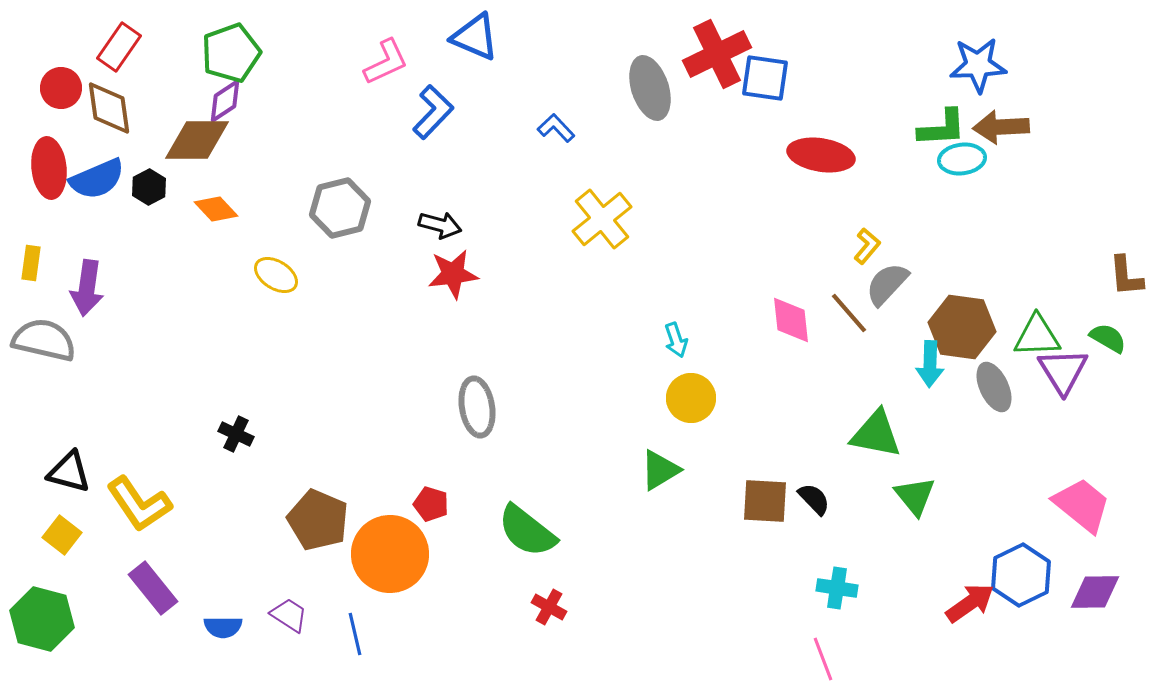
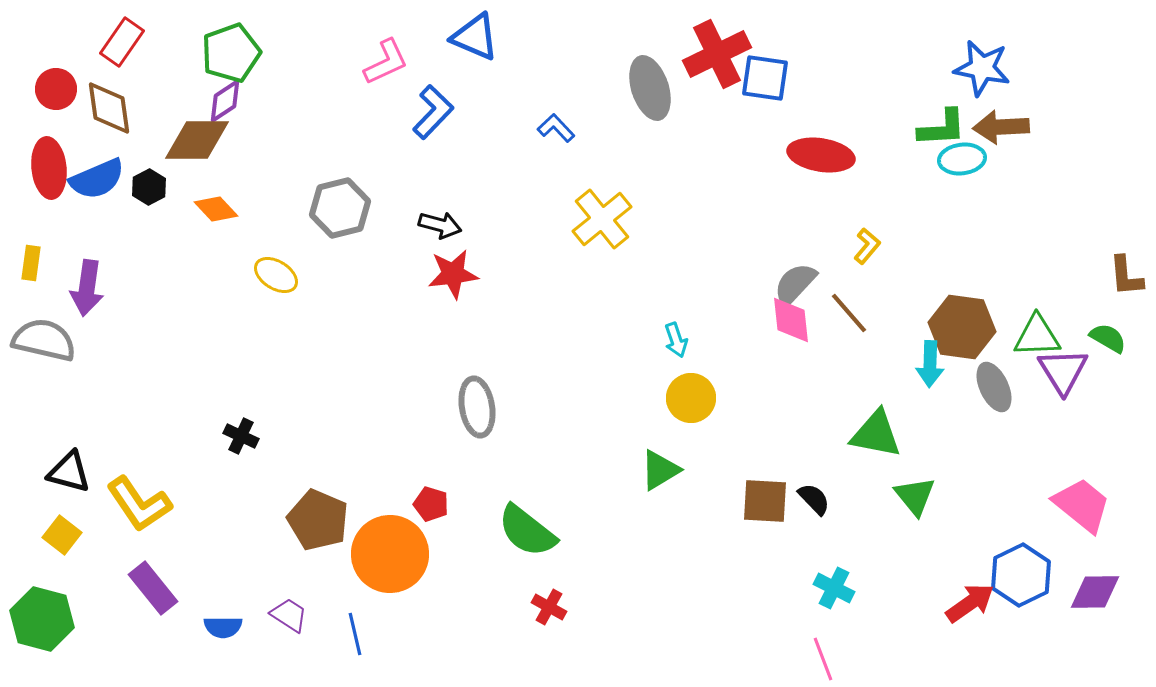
red rectangle at (119, 47): moved 3 px right, 5 px up
blue star at (978, 65): moved 4 px right, 3 px down; rotated 14 degrees clockwise
red circle at (61, 88): moved 5 px left, 1 px down
gray semicircle at (887, 284): moved 92 px left
black cross at (236, 434): moved 5 px right, 2 px down
cyan cross at (837, 588): moved 3 px left; rotated 18 degrees clockwise
